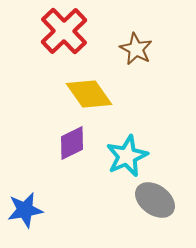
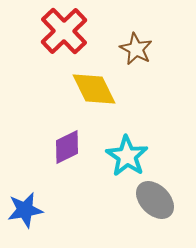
yellow diamond: moved 5 px right, 5 px up; rotated 9 degrees clockwise
purple diamond: moved 5 px left, 4 px down
cyan star: rotated 15 degrees counterclockwise
gray ellipse: rotated 9 degrees clockwise
